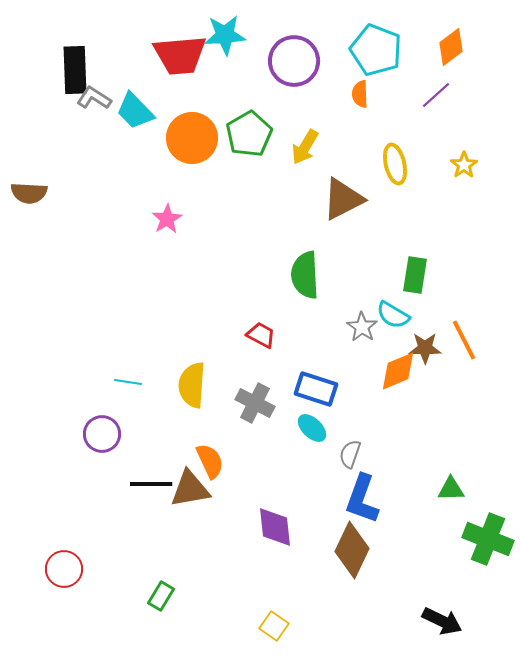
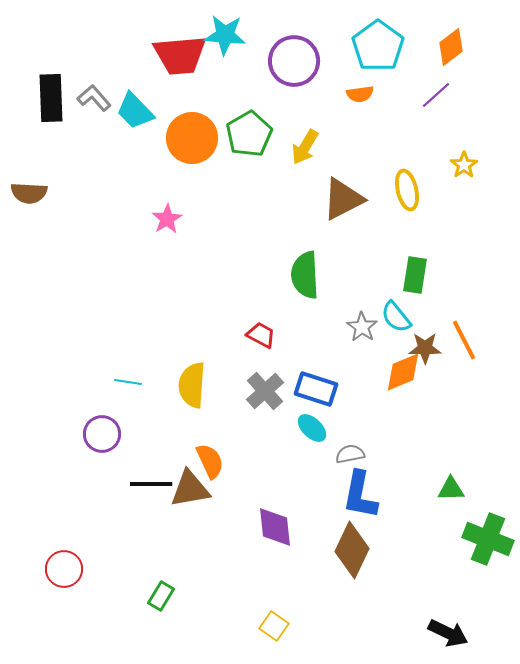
cyan star at (225, 35): rotated 9 degrees clockwise
cyan pentagon at (376, 50): moved 2 px right, 4 px up; rotated 15 degrees clockwise
black rectangle at (75, 70): moved 24 px left, 28 px down
orange semicircle at (360, 94): rotated 96 degrees counterclockwise
gray L-shape at (94, 98): rotated 16 degrees clockwise
yellow ellipse at (395, 164): moved 12 px right, 26 px down
cyan semicircle at (393, 315): moved 3 px right, 2 px down; rotated 20 degrees clockwise
orange diamond at (398, 371): moved 5 px right, 1 px down
gray cross at (255, 403): moved 10 px right, 12 px up; rotated 21 degrees clockwise
gray semicircle at (350, 454): rotated 60 degrees clockwise
blue L-shape at (362, 499): moved 2 px left, 4 px up; rotated 9 degrees counterclockwise
black arrow at (442, 621): moved 6 px right, 12 px down
